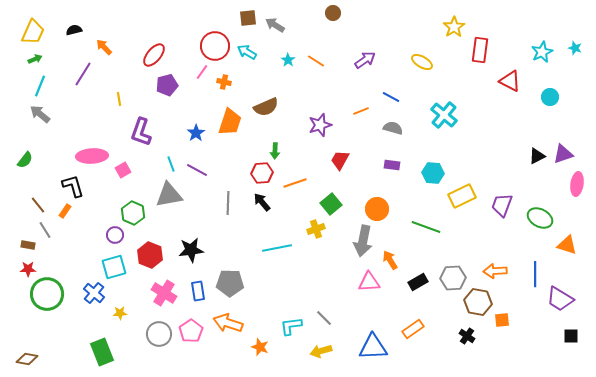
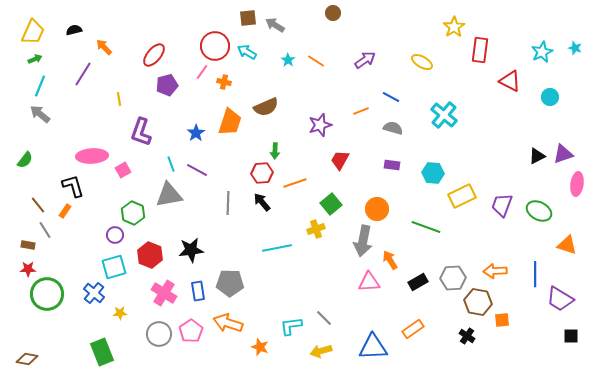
green ellipse at (540, 218): moved 1 px left, 7 px up
